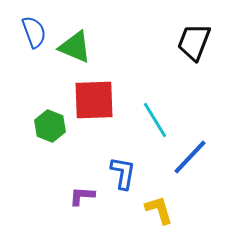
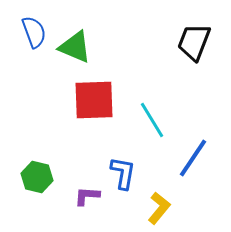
cyan line: moved 3 px left
green hexagon: moved 13 px left, 51 px down; rotated 8 degrees counterclockwise
blue line: moved 3 px right, 1 px down; rotated 9 degrees counterclockwise
purple L-shape: moved 5 px right
yellow L-shape: moved 2 px up; rotated 56 degrees clockwise
